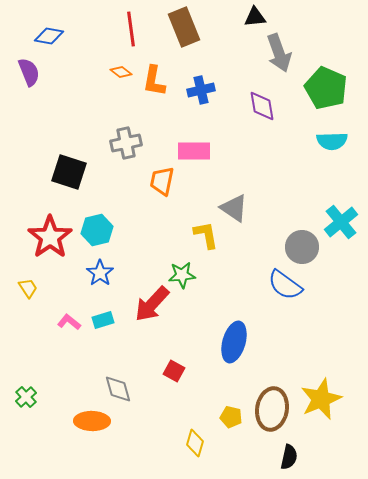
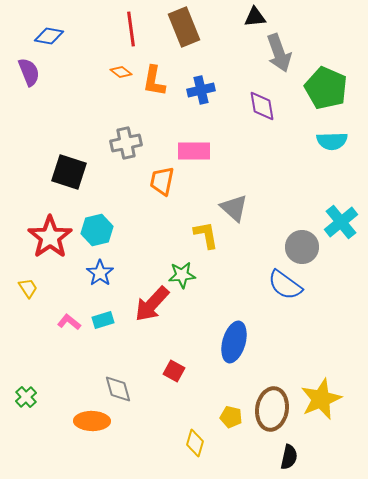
gray triangle: rotated 8 degrees clockwise
